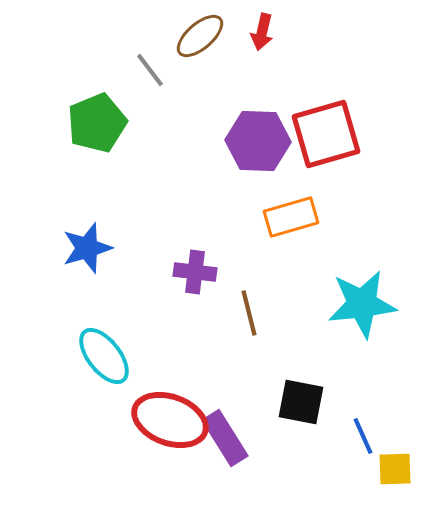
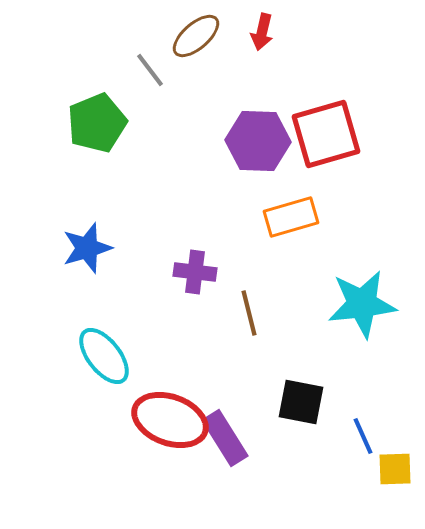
brown ellipse: moved 4 px left
